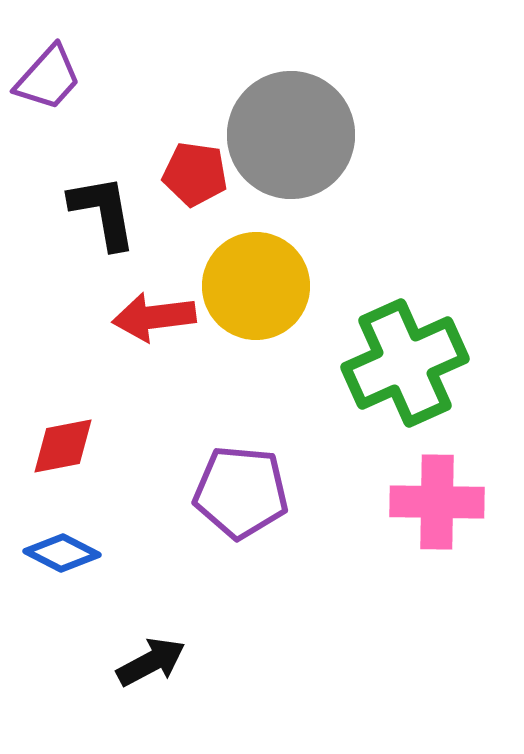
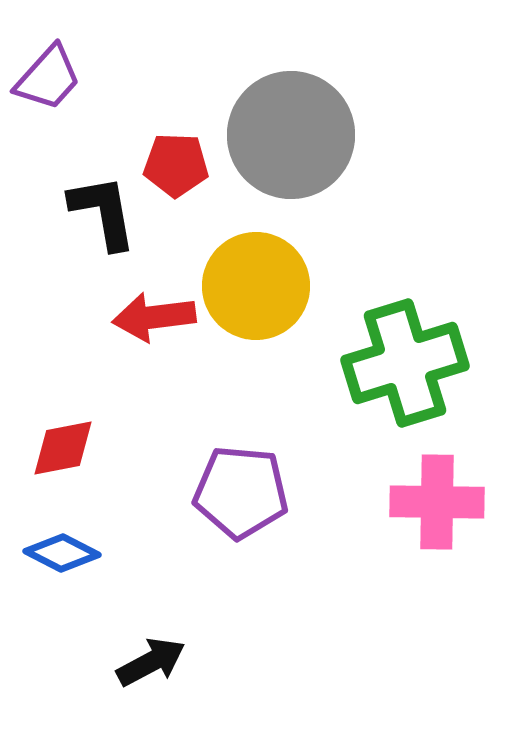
red pentagon: moved 19 px left, 9 px up; rotated 6 degrees counterclockwise
green cross: rotated 7 degrees clockwise
red diamond: moved 2 px down
